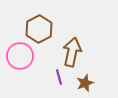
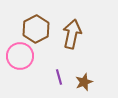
brown hexagon: moved 3 px left
brown arrow: moved 18 px up
brown star: moved 1 px left, 1 px up
